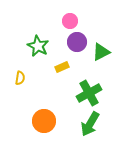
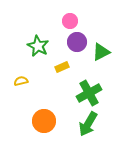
yellow semicircle: moved 1 px right, 3 px down; rotated 112 degrees counterclockwise
green arrow: moved 2 px left
